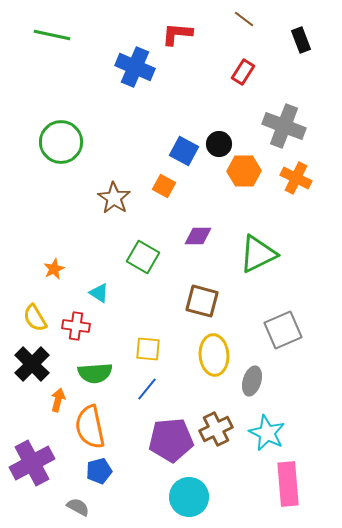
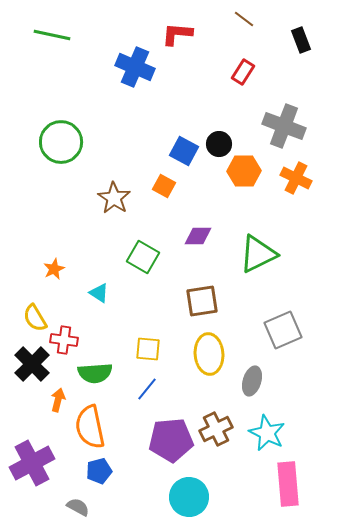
brown square: rotated 24 degrees counterclockwise
red cross: moved 12 px left, 14 px down
yellow ellipse: moved 5 px left, 1 px up
